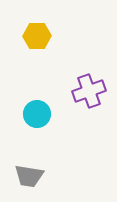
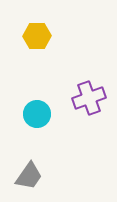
purple cross: moved 7 px down
gray trapezoid: rotated 64 degrees counterclockwise
